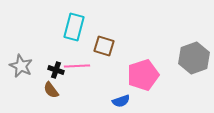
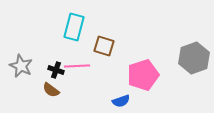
brown semicircle: rotated 18 degrees counterclockwise
